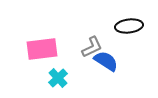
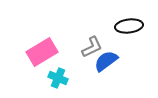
pink rectangle: moved 3 px down; rotated 24 degrees counterclockwise
blue semicircle: rotated 70 degrees counterclockwise
cyan cross: rotated 24 degrees counterclockwise
